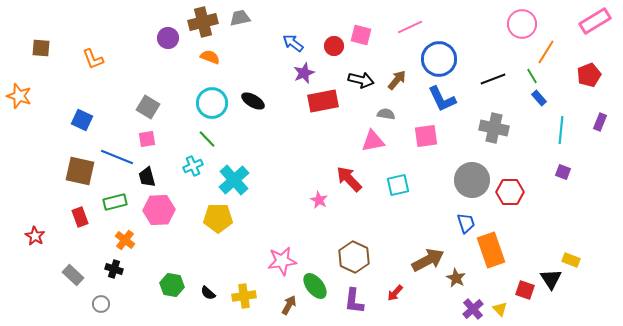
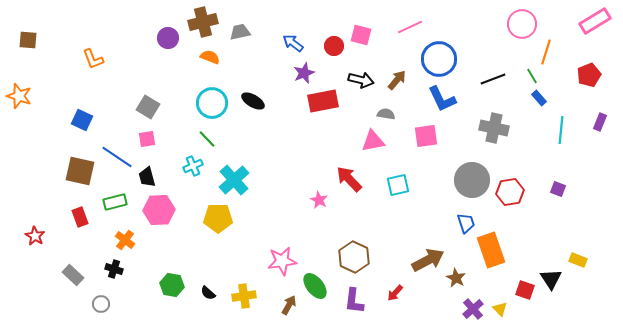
gray trapezoid at (240, 18): moved 14 px down
brown square at (41, 48): moved 13 px left, 8 px up
orange line at (546, 52): rotated 15 degrees counterclockwise
blue line at (117, 157): rotated 12 degrees clockwise
purple square at (563, 172): moved 5 px left, 17 px down
red hexagon at (510, 192): rotated 8 degrees counterclockwise
yellow rectangle at (571, 260): moved 7 px right
